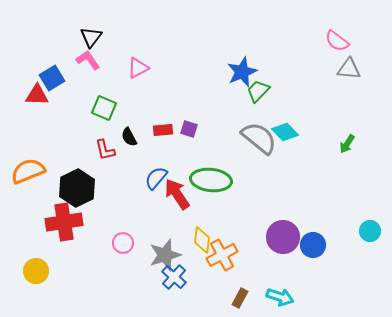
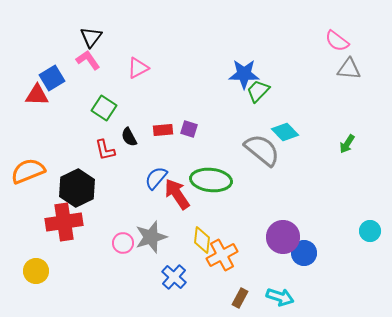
blue star: moved 2 px right, 2 px down; rotated 24 degrees clockwise
green square: rotated 10 degrees clockwise
gray semicircle: moved 3 px right, 12 px down
blue circle: moved 9 px left, 8 px down
gray star: moved 14 px left, 18 px up
